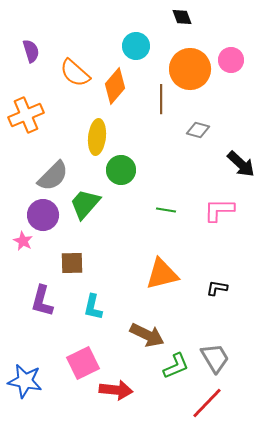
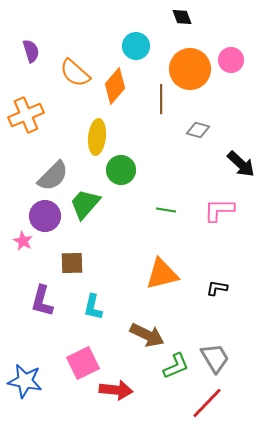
purple circle: moved 2 px right, 1 px down
